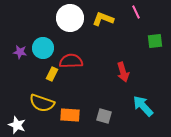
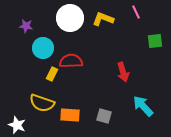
purple star: moved 6 px right, 26 px up
